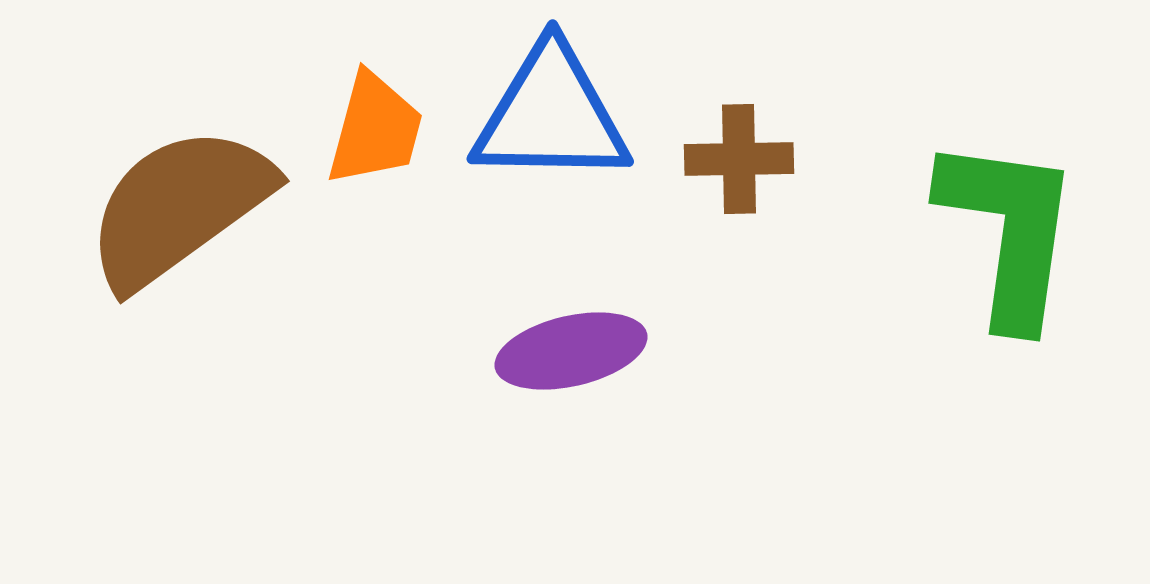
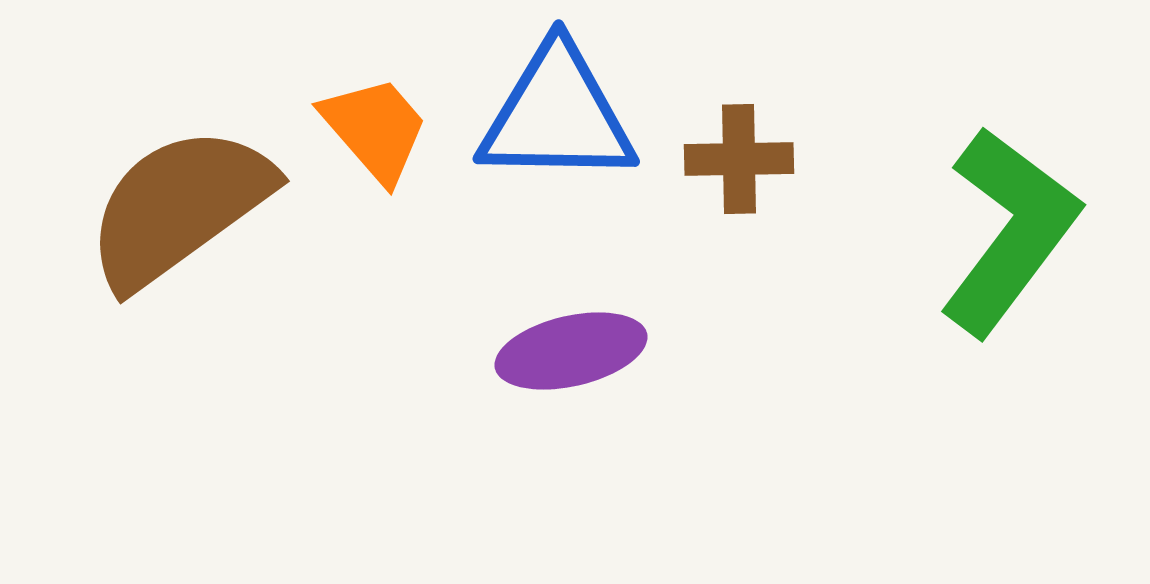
blue triangle: moved 6 px right
orange trapezoid: rotated 56 degrees counterclockwise
green L-shape: rotated 29 degrees clockwise
